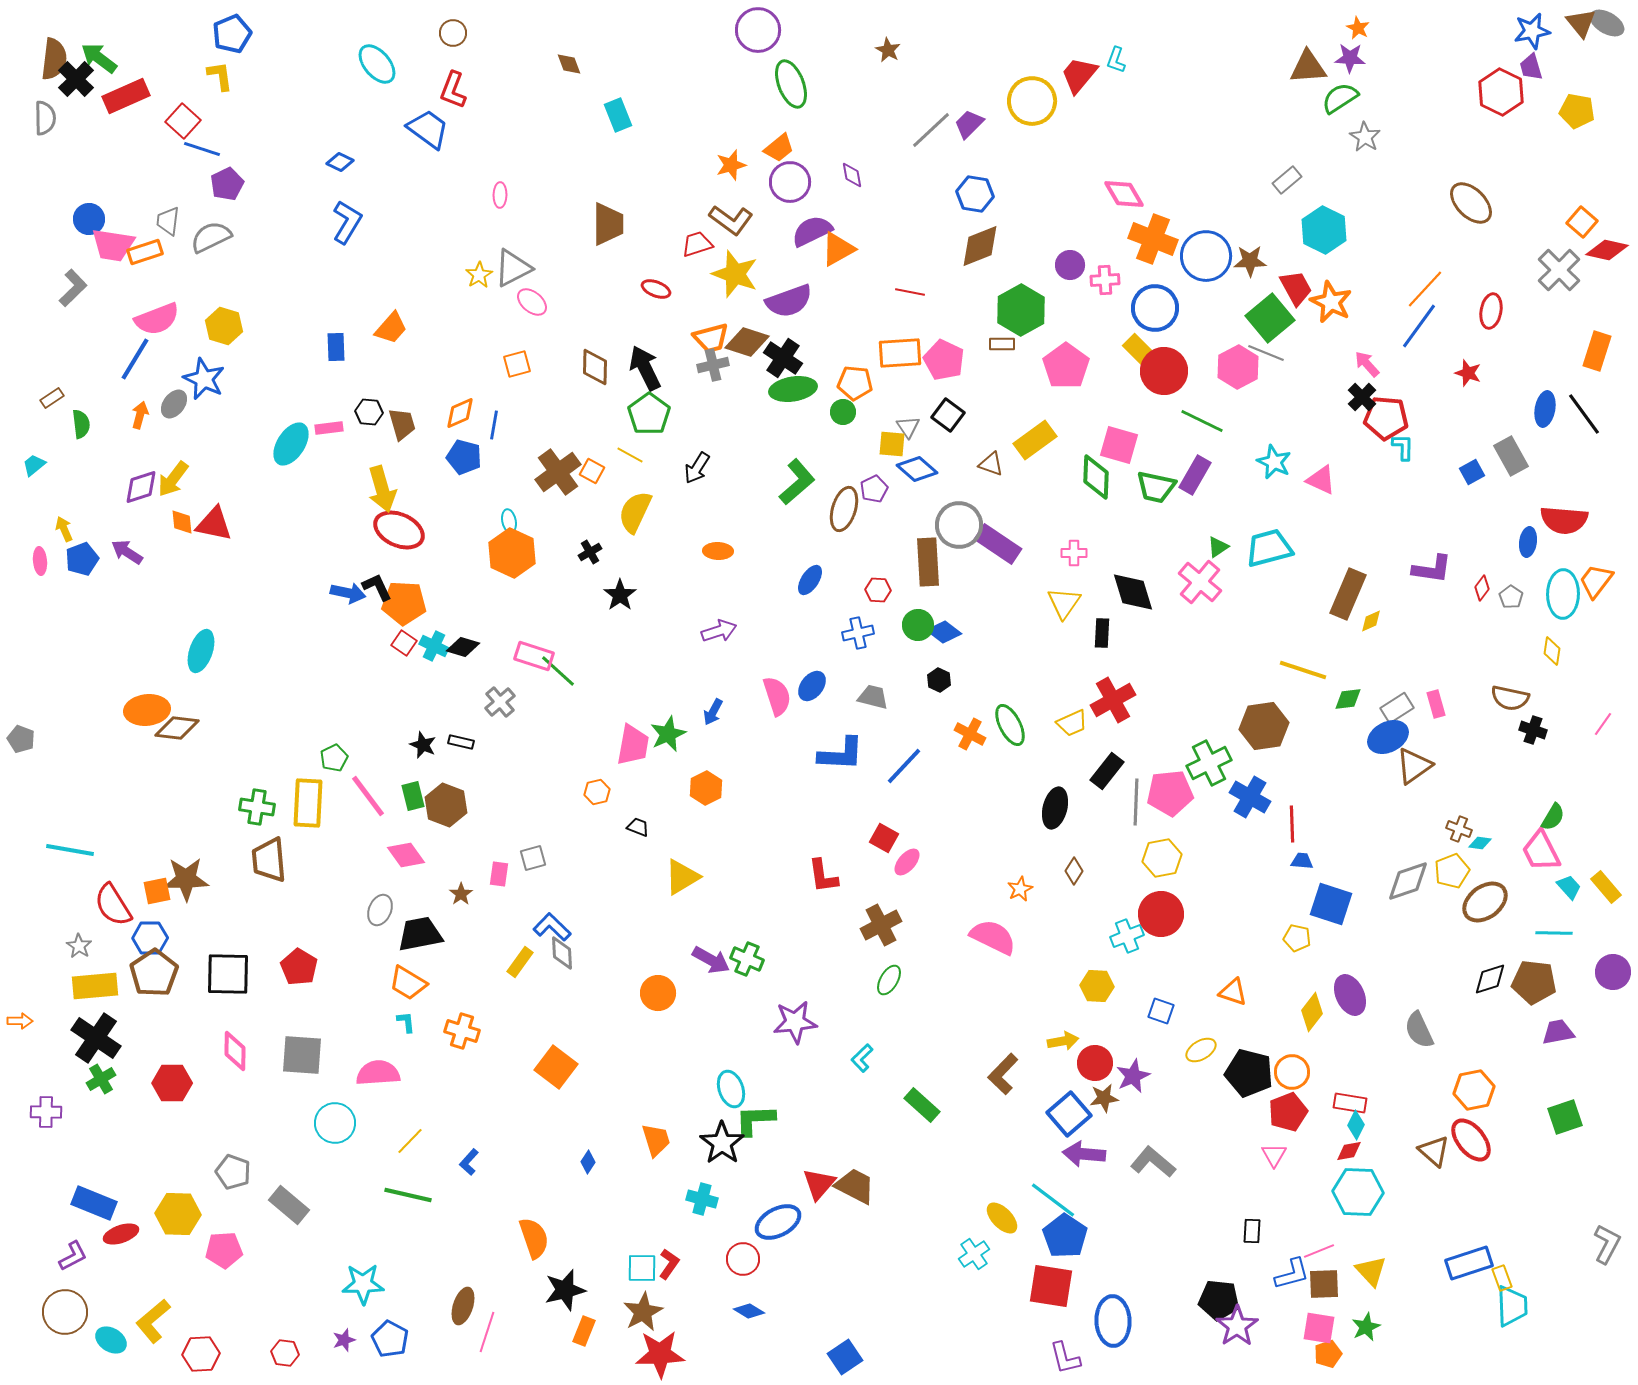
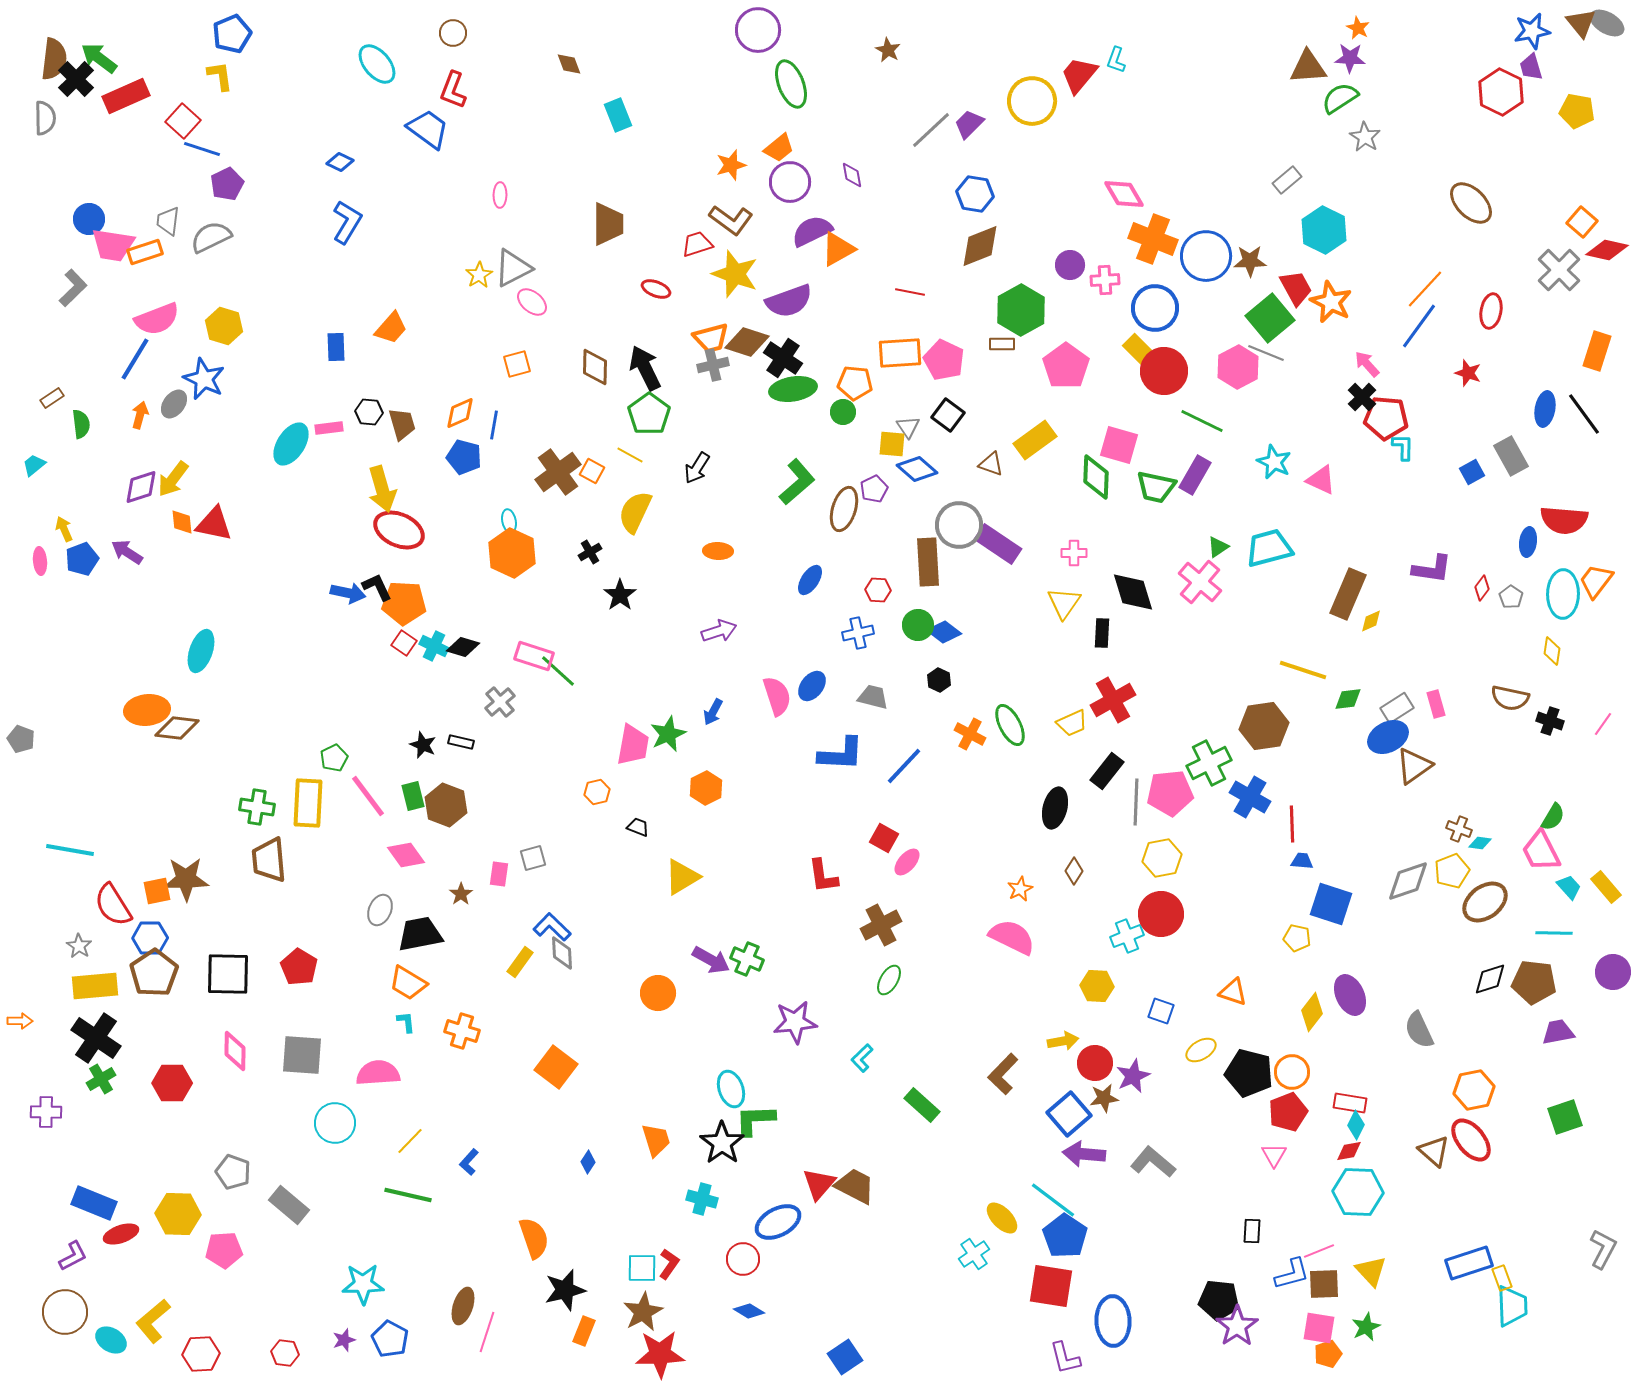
black cross at (1533, 730): moved 17 px right, 9 px up
pink semicircle at (993, 937): moved 19 px right
gray L-shape at (1607, 1244): moved 4 px left, 5 px down
